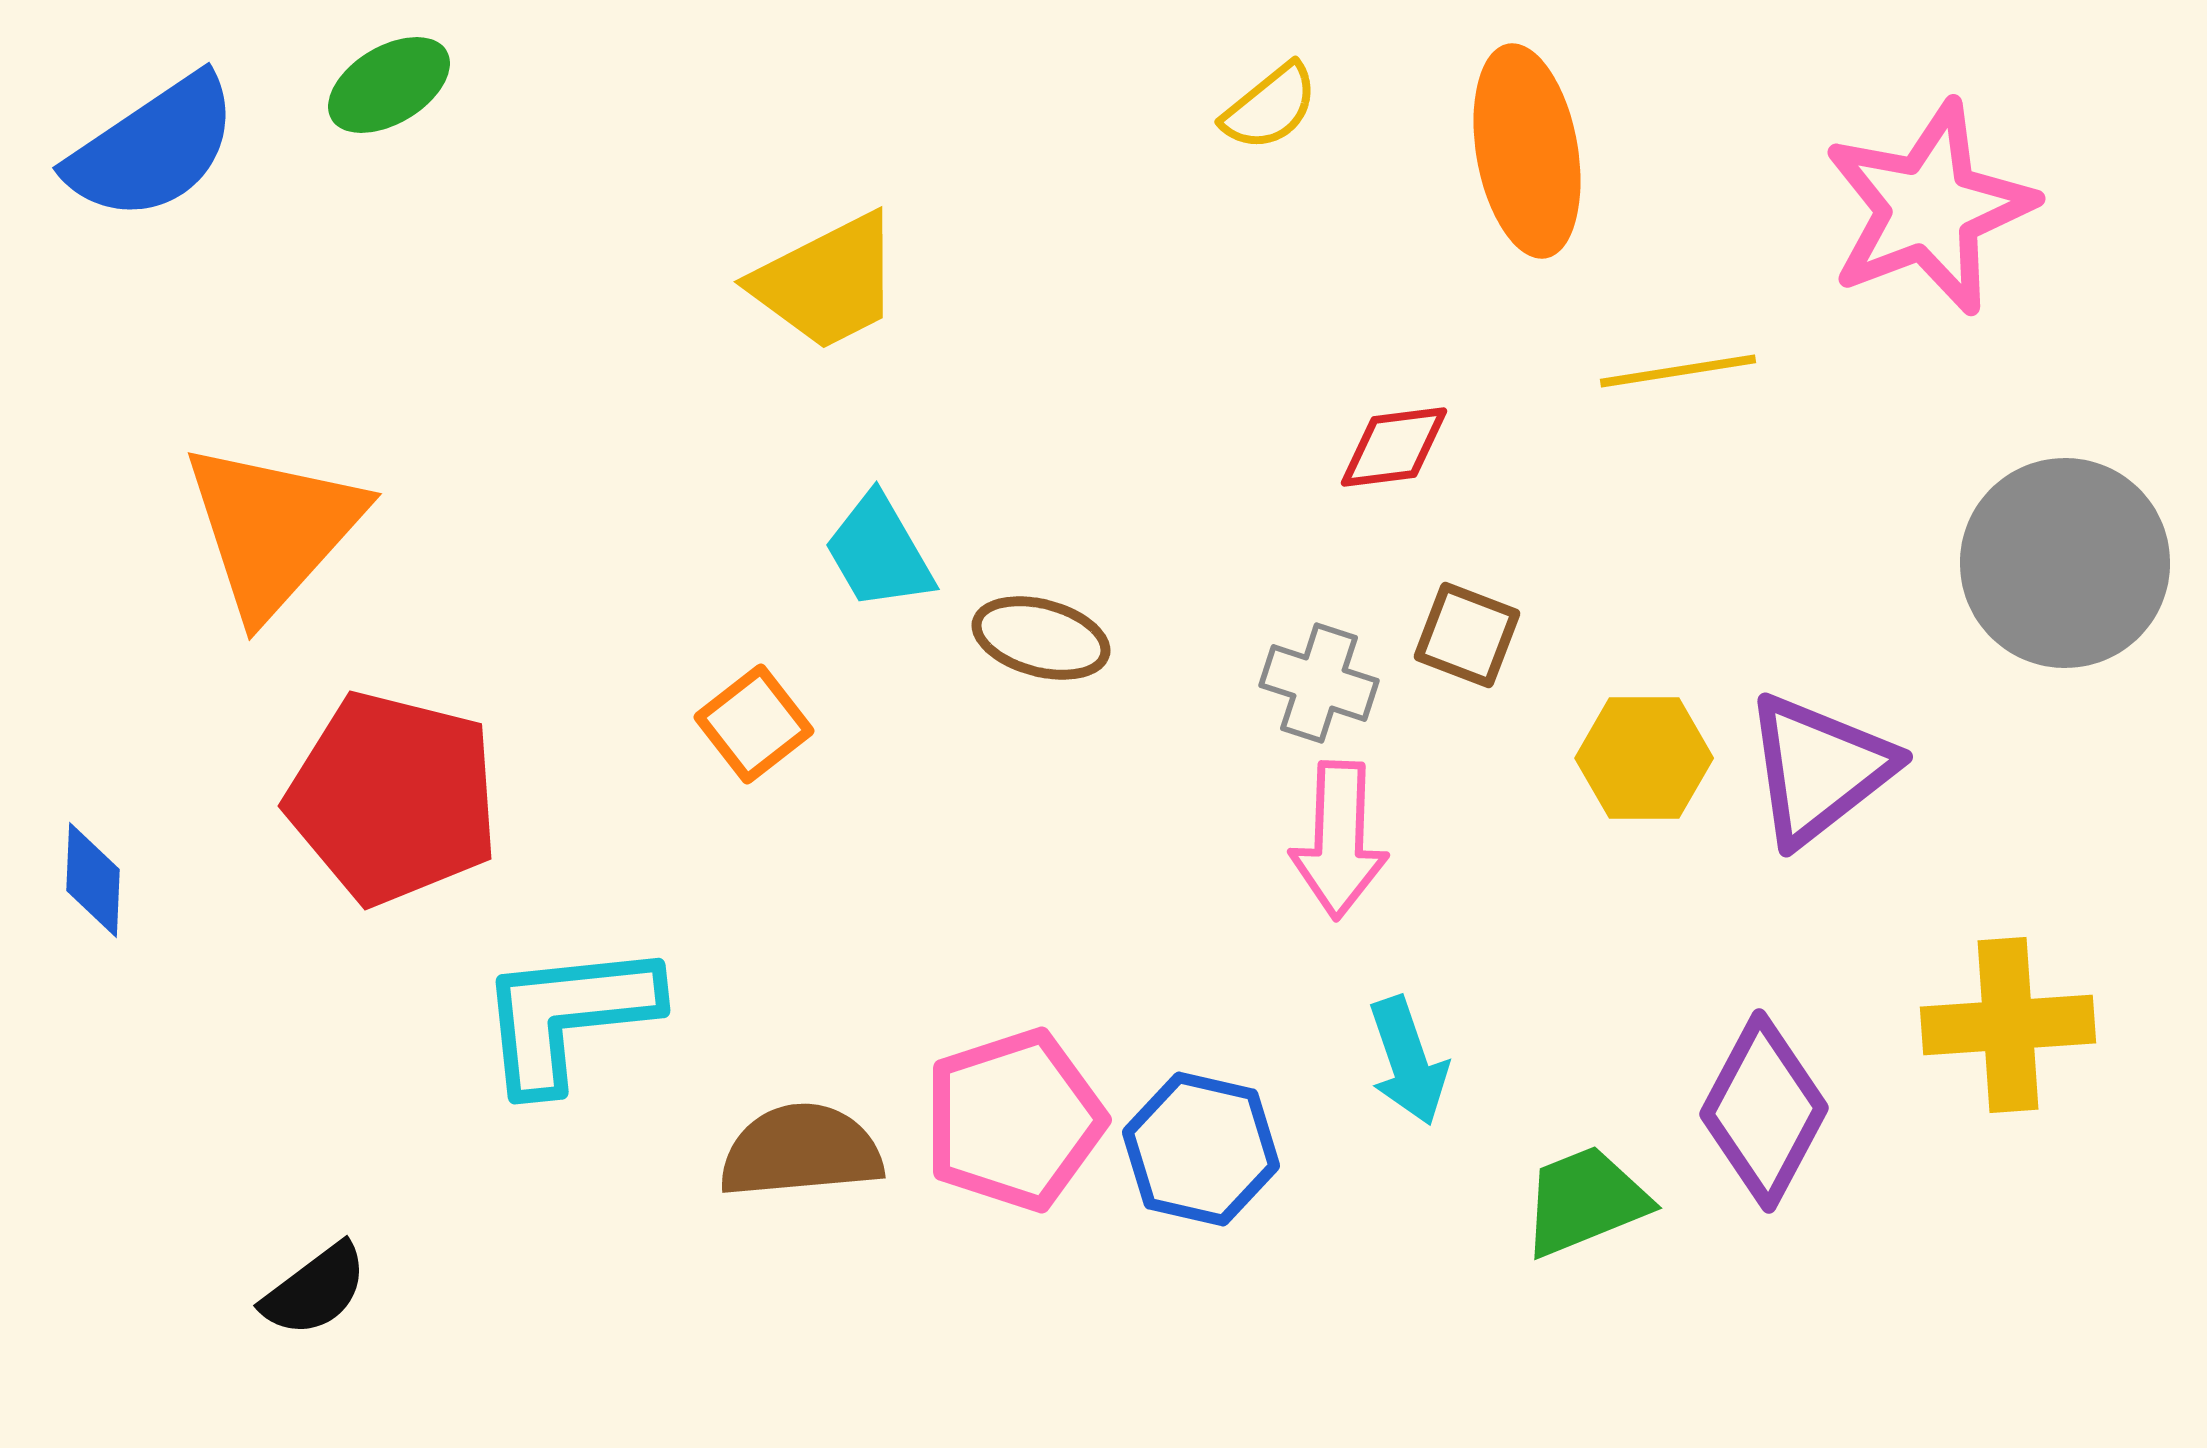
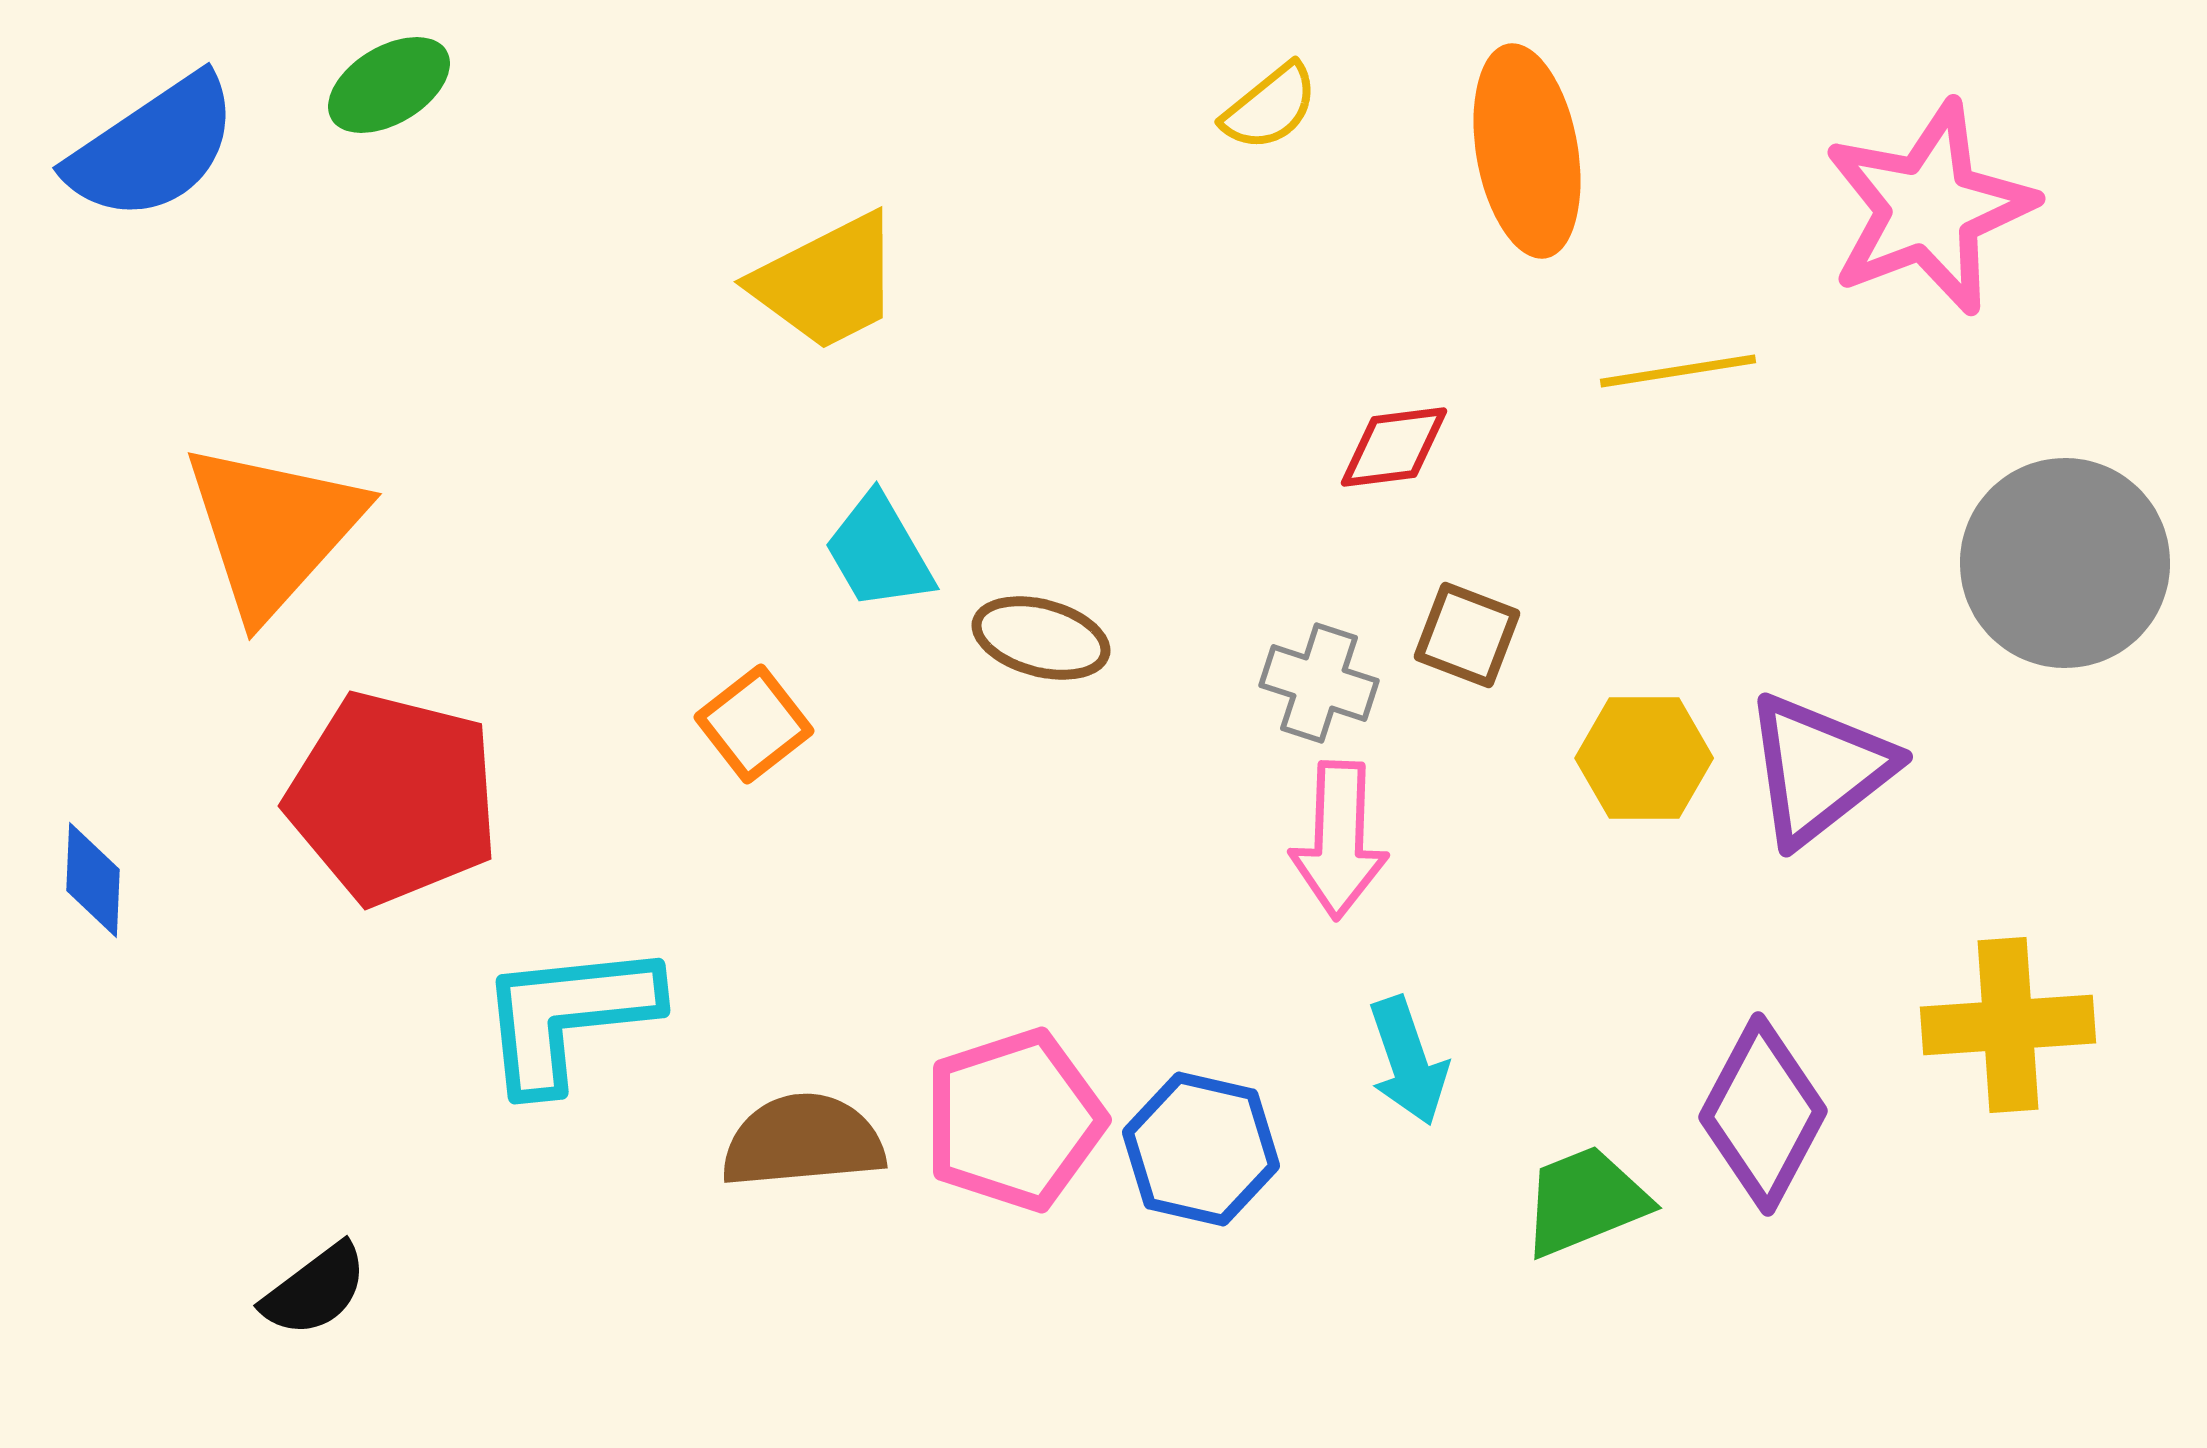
purple diamond: moved 1 px left, 3 px down
brown semicircle: moved 2 px right, 10 px up
